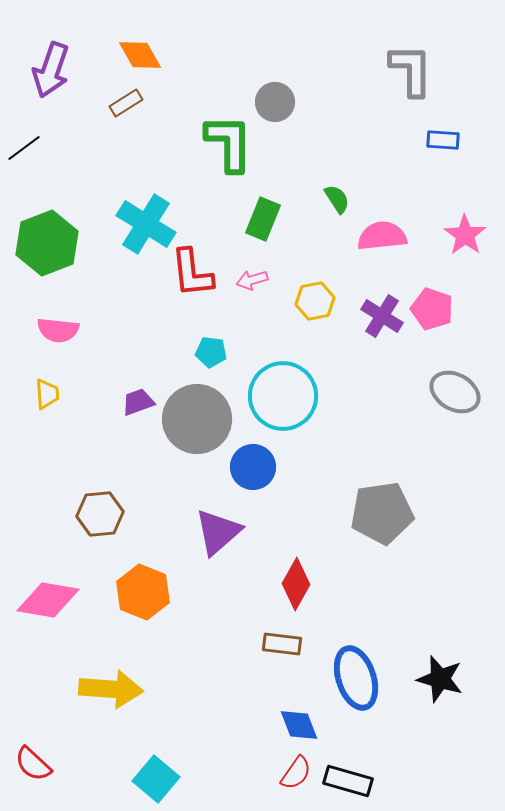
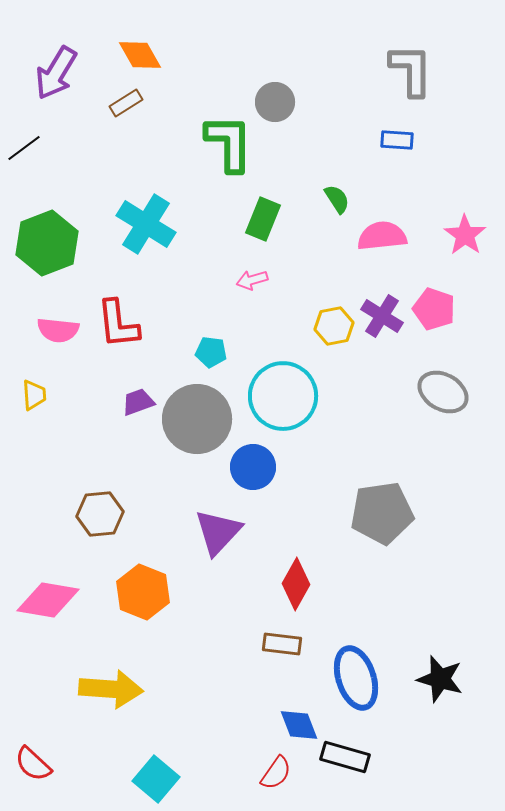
purple arrow at (51, 70): moved 5 px right, 3 px down; rotated 12 degrees clockwise
blue rectangle at (443, 140): moved 46 px left
red L-shape at (192, 273): moved 74 px left, 51 px down
yellow hexagon at (315, 301): moved 19 px right, 25 px down
pink pentagon at (432, 309): moved 2 px right
gray ellipse at (455, 392): moved 12 px left
yellow trapezoid at (47, 394): moved 13 px left, 1 px down
purple triangle at (218, 532): rotated 6 degrees counterclockwise
red semicircle at (296, 773): moved 20 px left
black rectangle at (348, 781): moved 3 px left, 24 px up
